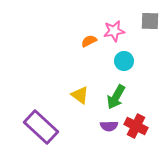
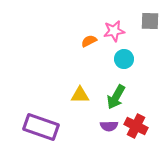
cyan circle: moved 2 px up
yellow triangle: rotated 36 degrees counterclockwise
purple rectangle: rotated 24 degrees counterclockwise
